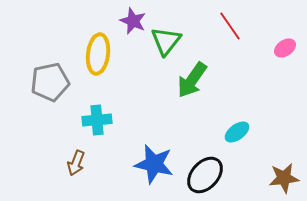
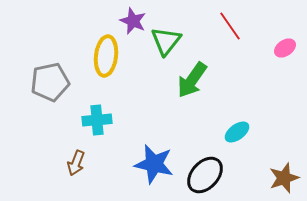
yellow ellipse: moved 8 px right, 2 px down
brown star: rotated 12 degrees counterclockwise
